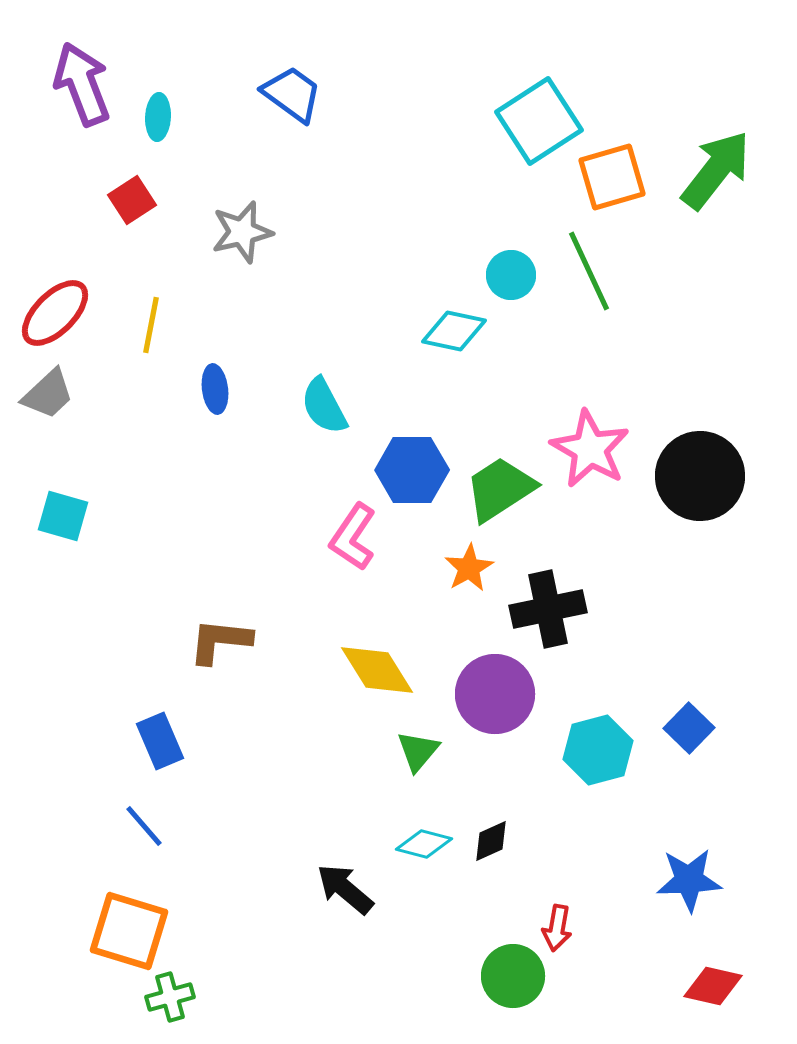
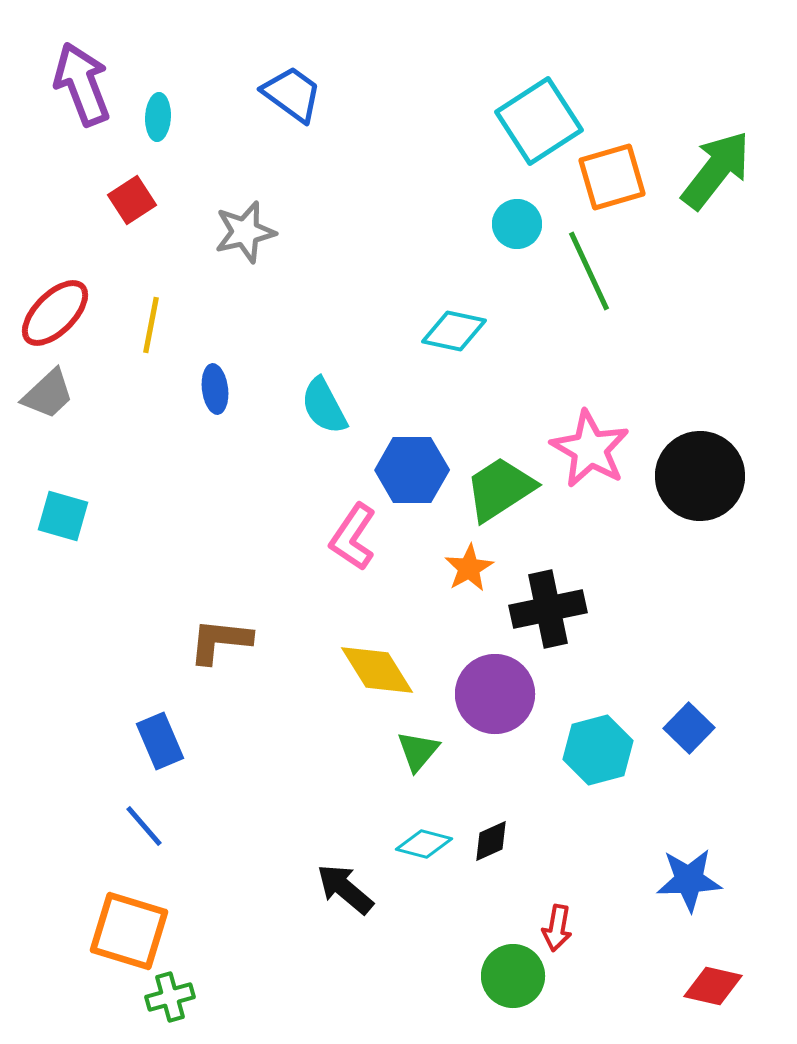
gray star at (242, 232): moved 3 px right
cyan circle at (511, 275): moved 6 px right, 51 px up
